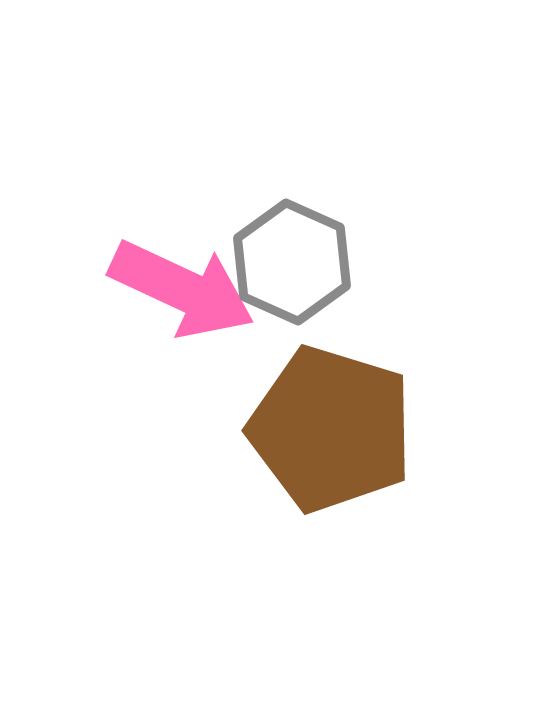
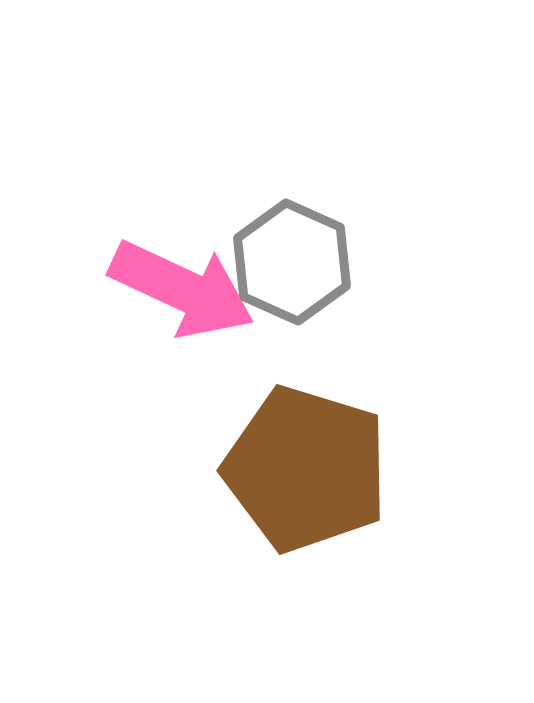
brown pentagon: moved 25 px left, 40 px down
